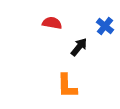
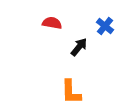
orange L-shape: moved 4 px right, 6 px down
